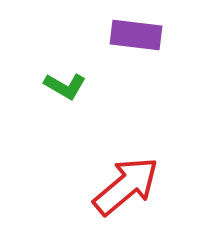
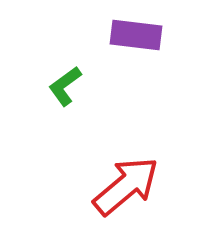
green L-shape: rotated 114 degrees clockwise
